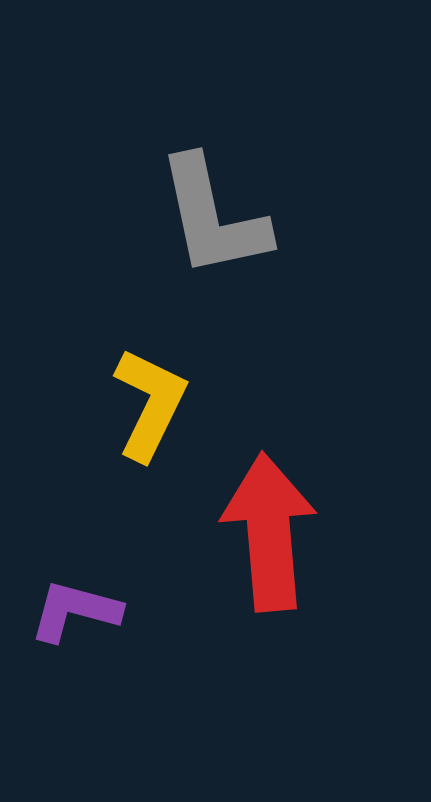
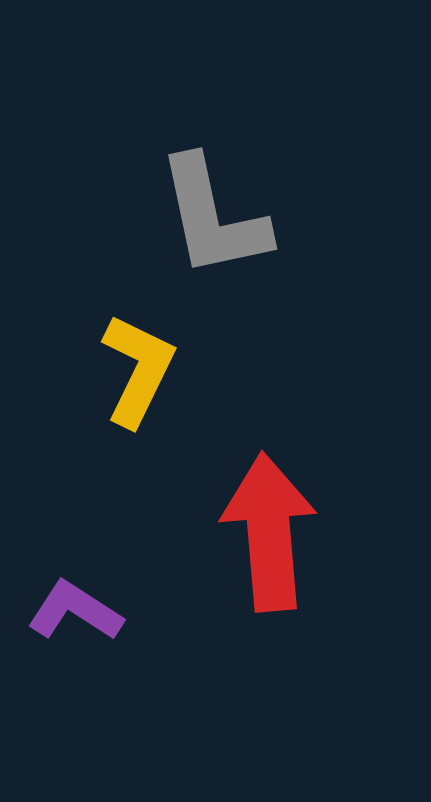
yellow L-shape: moved 12 px left, 34 px up
purple L-shape: rotated 18 degrees clockwise
